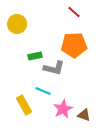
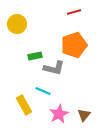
red line: rotated 56 degrees counterclockwise
orange pentagon: rotated 15 degrees counterclockwise
pink star: moved 4 px left, 5 px down
brown triangle: rotated 48 degrees clockwise
